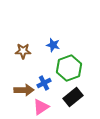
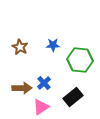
blue star: rotated 16 degrees counterclockwise
brown star: moved 3 px left, 4 px up; rotated 28 degrees clockwise
green hexagon: moved 11 px right, 8 px up; rotated 25 degrees clockwise
blue cross: rotated 16 degrees counterclockwise
brown arrow: moved 2 px left, 2 px up
